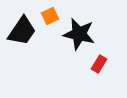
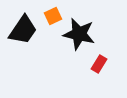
orange square: moved 3 px right
black trapezoid: moved 1 px right, 1 px up
